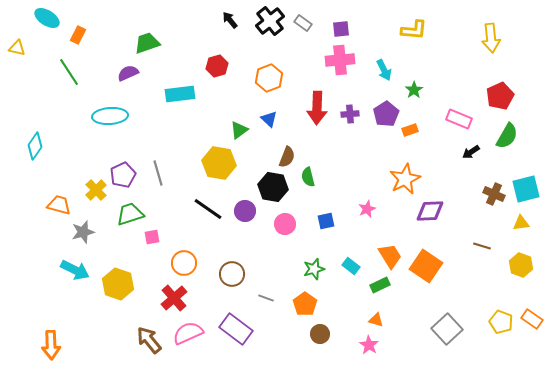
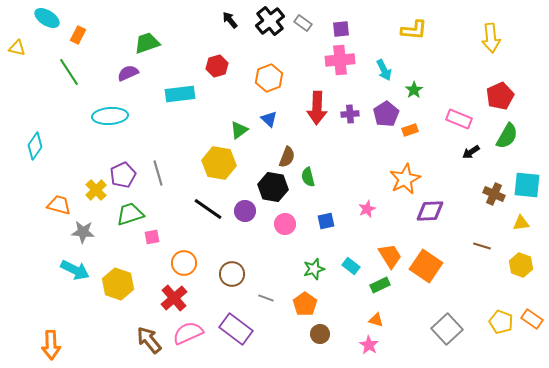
cyan square at (526, 189): moved 1 px right, 4 px up; rotated 20 degrees clockwise
gray star at (83, 232): rotated 20 degrees clockwise
